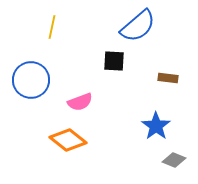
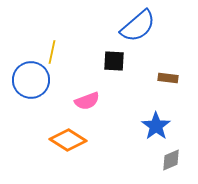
yellow line: moved 25 px down
pink semicircle: moved 7 px right, 1 px up
orange diamond: rotated 6 degrees counterclockwise
gray diamond: moved 3 px left; rotated 45 degrees counterclockwise
